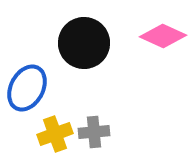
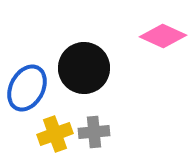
black circle: moved 25 px down
